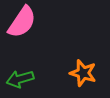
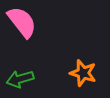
pink semicircle: rotated 72 degrees counterclockwise
